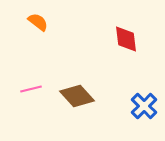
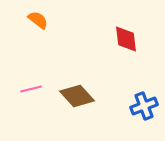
orange semicircle: moved 2 px up
blue cross: rotated 24 degrees clockwise
